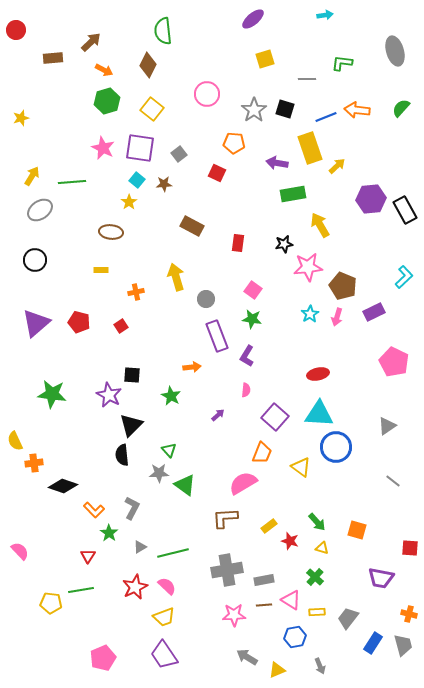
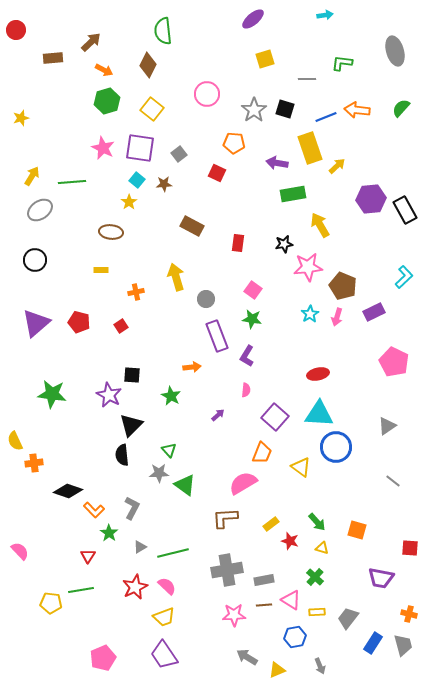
black diamond at (63, 486): moved 5 px right, 5 px down
yellow rectangle at (269, 526): moved 2 px right, 2 px up
